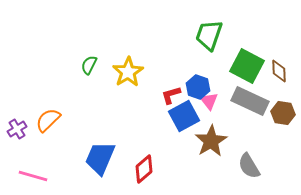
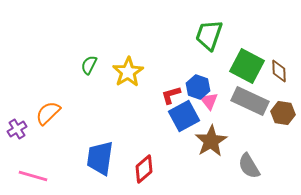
orange semicircle: moved 7 px up
blue trapezoid: rotated 15 degrees counterclockwise
